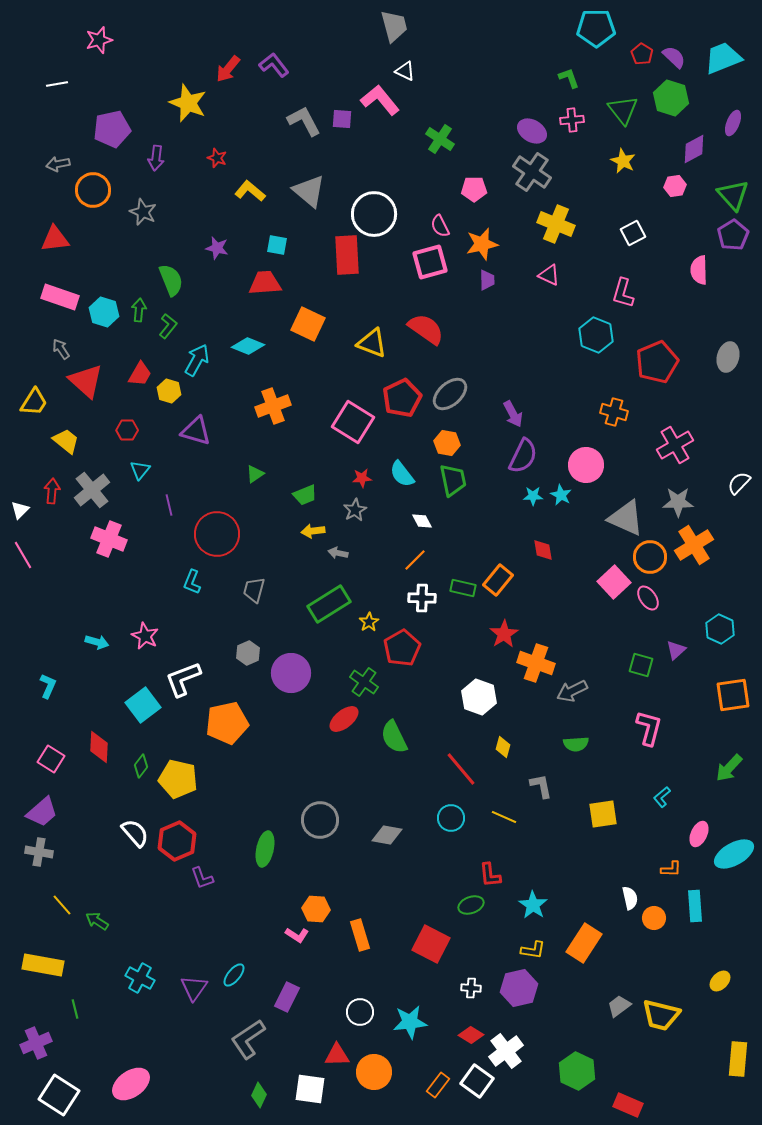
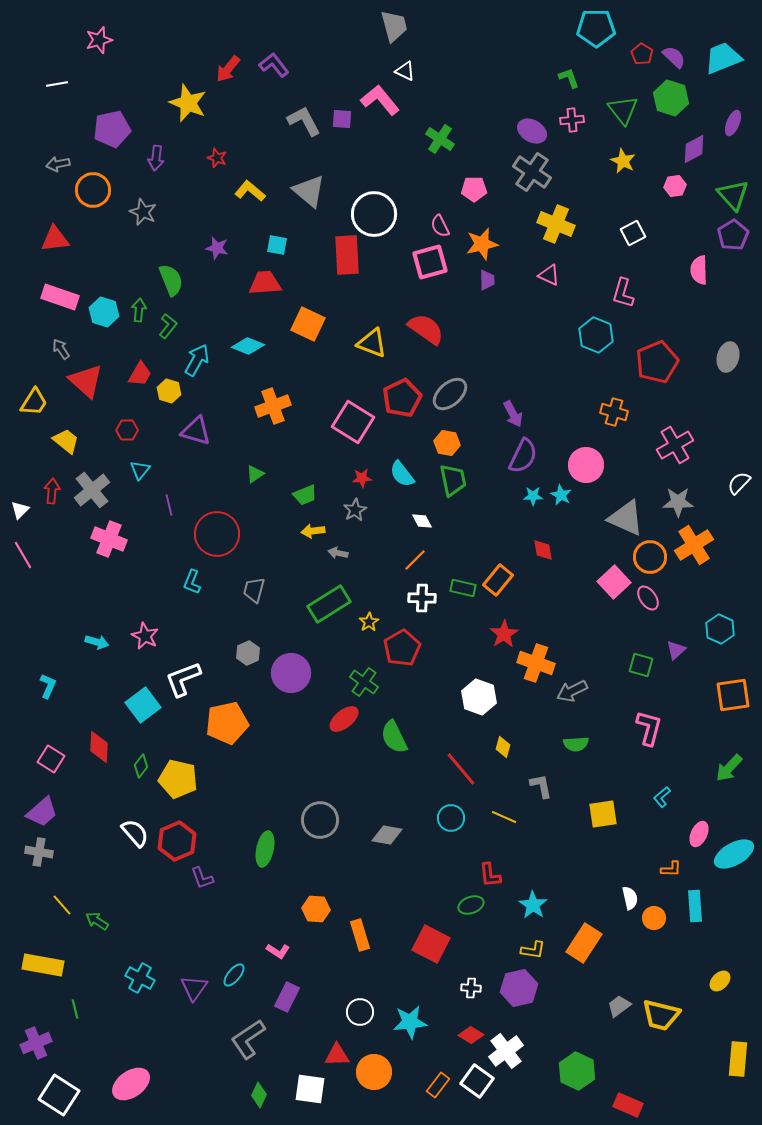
pink L-shape at (297, 935): moved 19 px left, 16 px down
